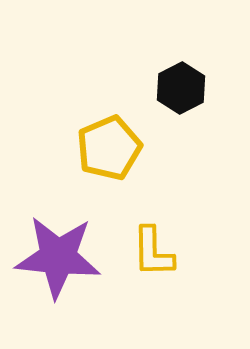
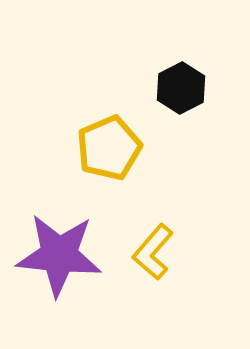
yellow L-shape: rotated 42 degrees clockwise
purple star: moved 1 px right, 2 px up
